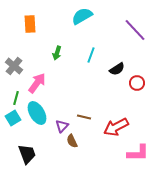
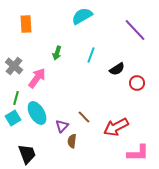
orange rectangle: moved 4 px left
pink arrow: moved 5 px up
brown line: rotated 32 degrees clockwise
brown semicircle: rotated 32 degrees clockwise
